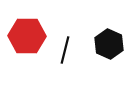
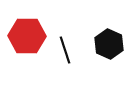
black line: rotated 32 degrees counterclockwise
